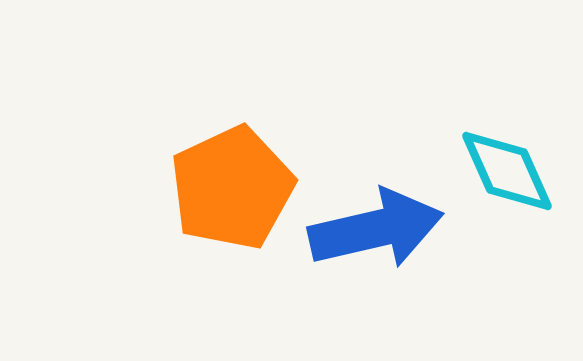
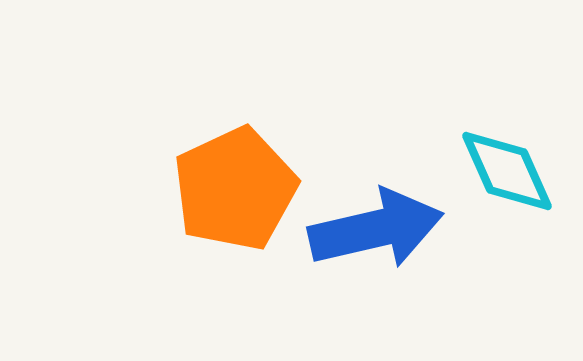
orange pentagon: moved 3 px right, 1 px down
